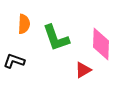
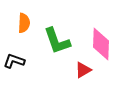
orange semicircle: moved 1 px up
green L-shape: moved 1 px right, 3 px down
